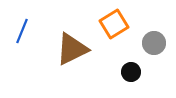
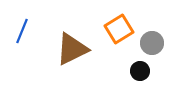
orange square: moved 5 px right, 5 px down
gray circle: moved 2 px left
black circle: moved 9 px right, 1 px up
